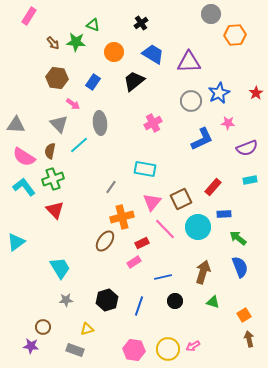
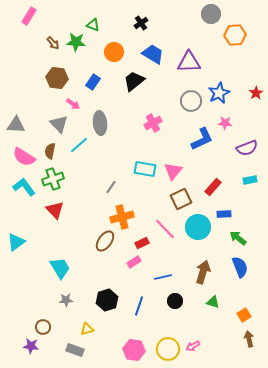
pink star at (228, 123): moved 3 px left
pink triangle at (152, 202): moved 21 px right, 31 px up
